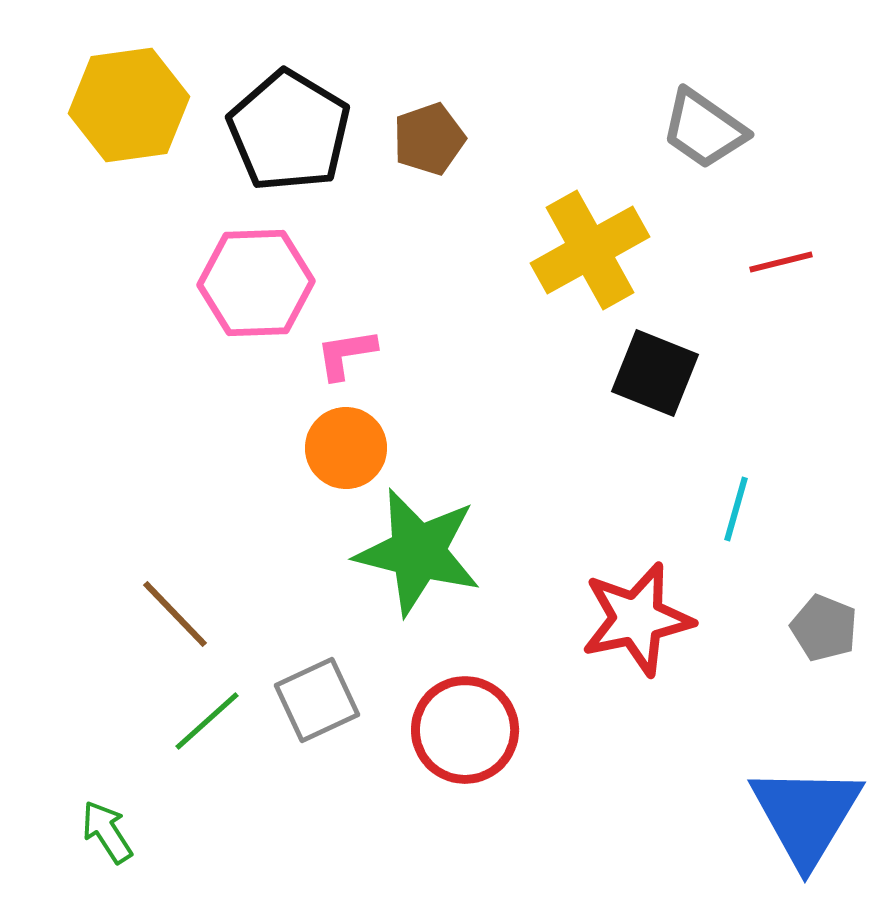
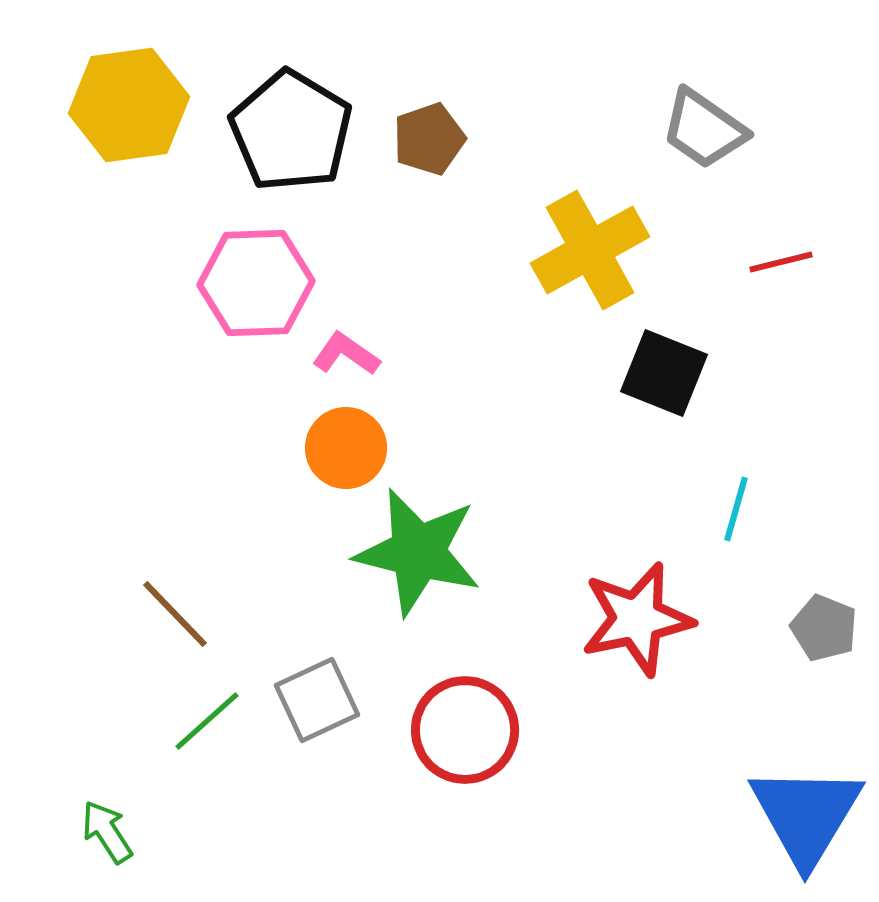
black pentagon: moved 2 px right
pink L-shape: rotated 44 degrees clockwise
black square: moved 9 px right
